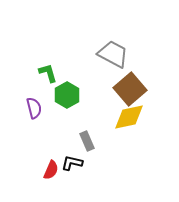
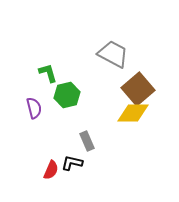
brown square: moved 8 px right
green hexagon: rotated 15 degrees clockwise
yellow diamond: moved 4 px right, 4 px up; rotated 12 degrees clockwise
